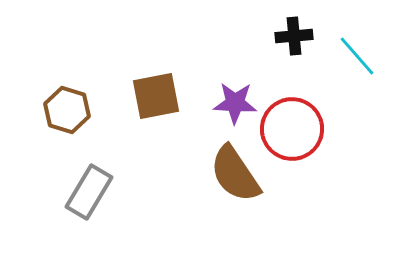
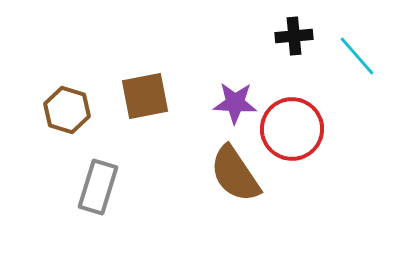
brown square: moved 11 px left
gray rectangle: moved 9 px right, 5 px up; rotated 14 degrees counterclockwise
